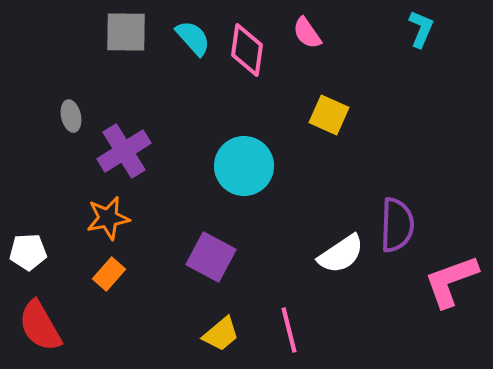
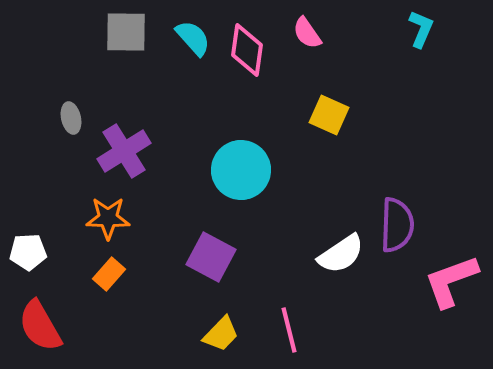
gray ellipse: moved 2 px down
cyan circle: moved 3 px left, 4 px down
orange star: rotated 12 degrees clockwise
yellow trapezoid: rotated 6 degrees counterclockwise
